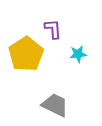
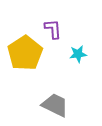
yellow pentagon: moved 1 px left, 1 px up
